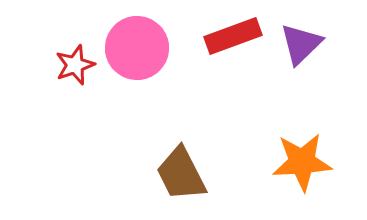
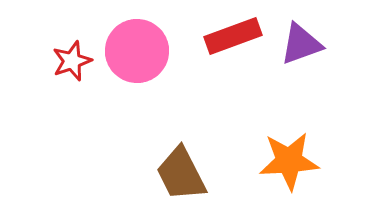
purple triangle: rotated 24 degrees clockwise
pink circle: moved 3 px down
red star: moved 3 px left, 4 px up
orange star: moved 13 px left, 1 px up
